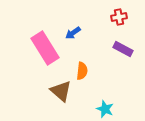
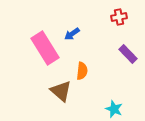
blue arrow: moved 1 px left, 1 px down
purple rectangle: moved 5 px right, 5 px down; rotated 18 degrees clockwise
cyan star: moved 9 px right
